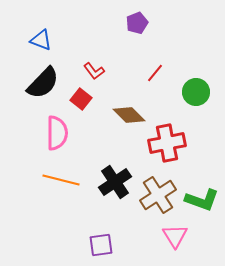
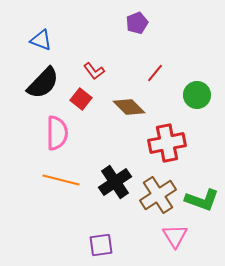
green circle: moved 1 px right, 3 px down
brown diamond: moved 8 px up
